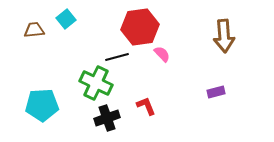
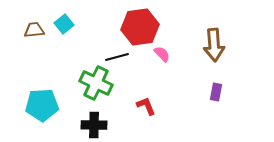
cyan square: moved 2 px left, 5 px down
brown arrow: moved 10 px left, 9 px down
purple rectangle: rotated 66 degrees counterclockwise
black cross: moved 13 px left, 7 px down; rotated 20 degrees clockwise
